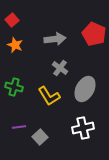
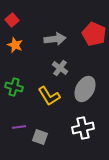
gray square: rotated 28 degrees counterclockwise
